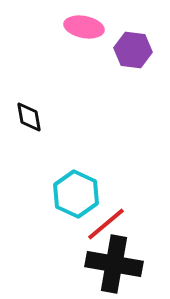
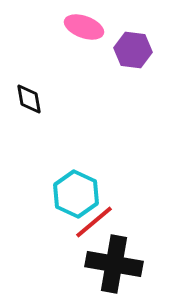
pink ellipse: rotated 9 degrees clockwise
black diamond: moved 18 px up
red line: moved 12 px left, 2 px up
